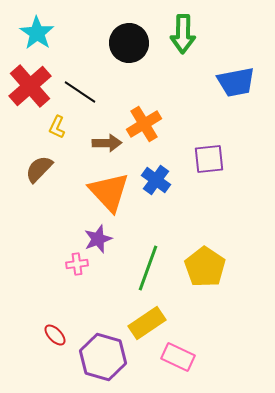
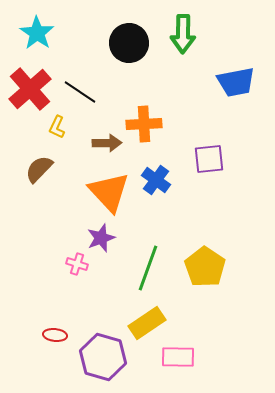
red cross: moved 3 px down
orange cross: rotated 28 degrees clockwise
purple star: moved 3 px right, 1 px up
pink cross: rotated 25 degrees clockwise
red ellipse: rotated 40 degrees counterclockwise
pink rectangle: rotated 24 degrees counterclockwise
